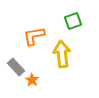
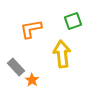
orange L-shape: moved 3 px left, 7 px up
